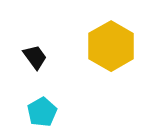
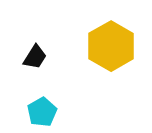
black trapezoid: rotated 68 degrees clockwise
